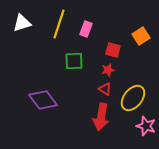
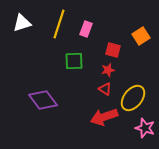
red arrow: moved 3 px right; rotated 60 degrees clockwise
pink star: moved 1 px left, 2 px down
